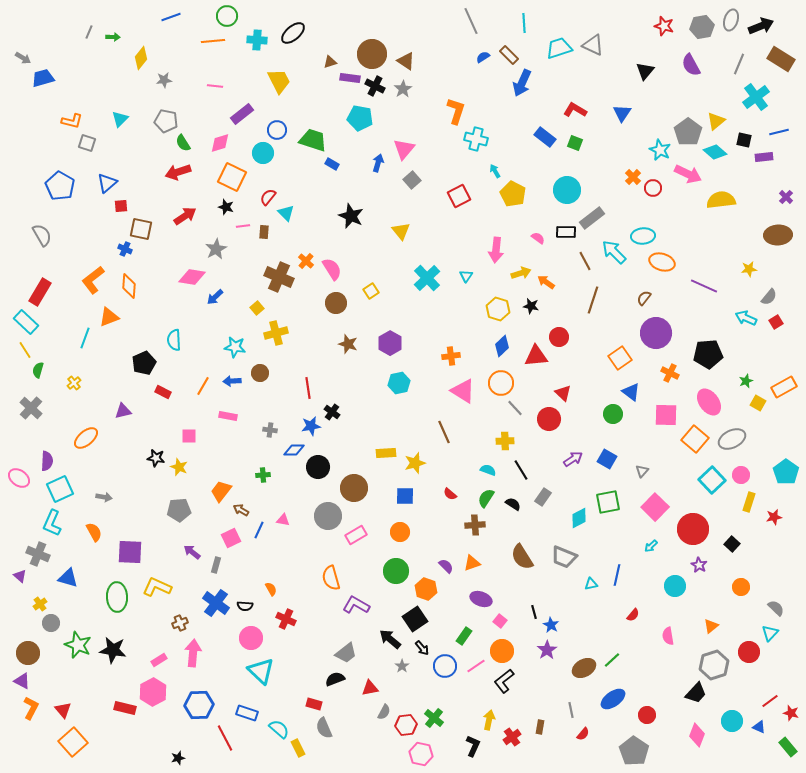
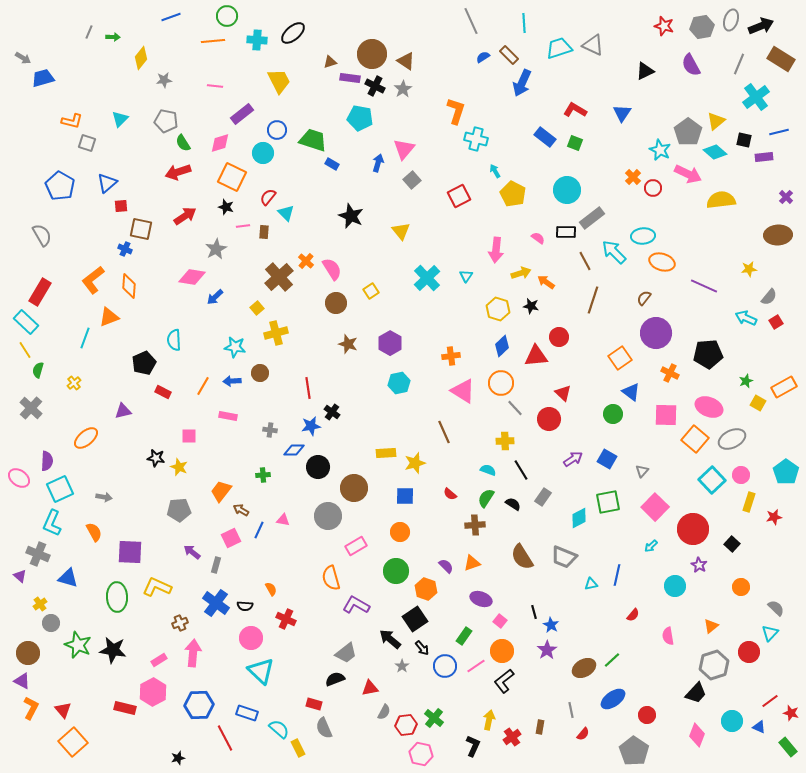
black triangle at (645, 71): rotated 24 degrees clockwise
brown cross at (279, 277): rotated 24 degrees clockwise
pink ellipse at (709, 402): moved 5 px down; rotated 32 degrees counterclockwise
pink rectangle at (356, 535): moved 11 px down
